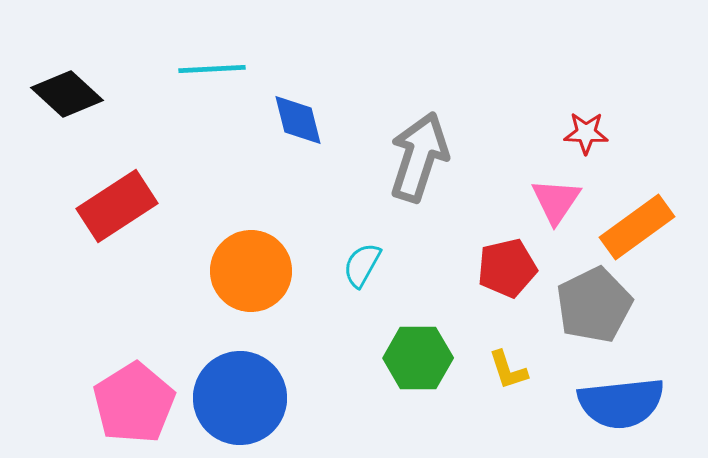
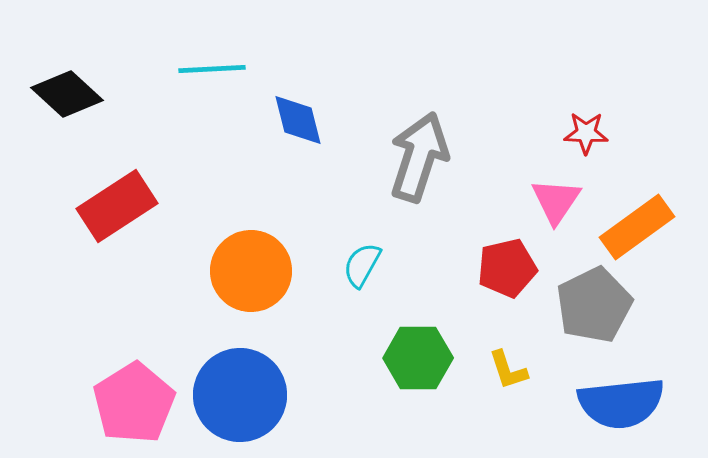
blue circle: moved 3 px up
